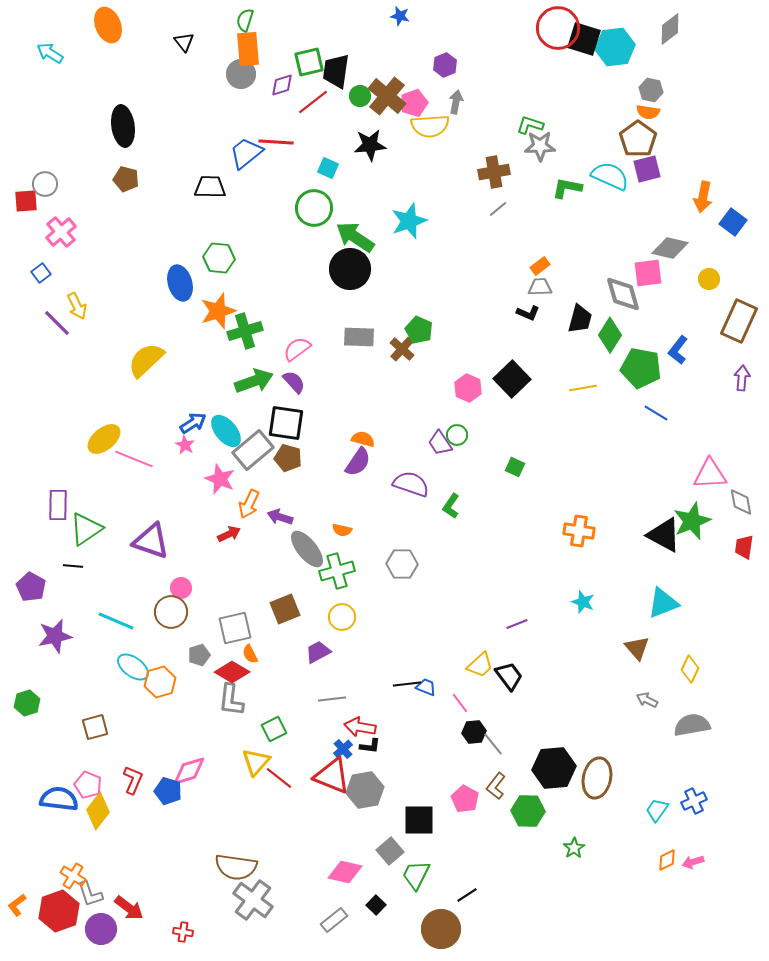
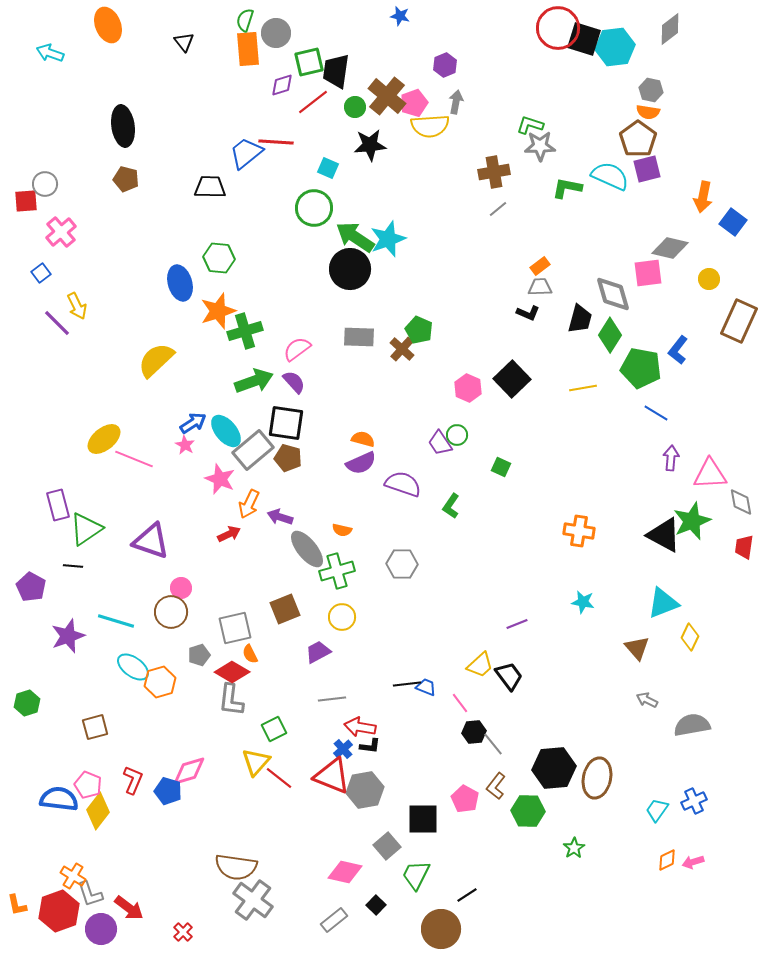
cyan arrow at (50, 53): rotated 12 degrees counterclockwise
gray circle at (241, 74): moved 35 px right, 41 px up
green circle at (360, 96): moved 5 px left, 11 px down
cyan star at (409, 221): moved 21 px left, 18 px down
gray diamond at (623, 294): moved 10 px left
yellow semicircle at (146, 360): moved 10 px right
purple arrow at (742, 378): moved 71 px left, 80 px down
purple semicircle at (358, 462): moved 3 px right, 1 px down; rotated 32 degrees clockwise
green square at (515, 467): moved 14 px left
purple semicircle at (411, 484): moved 8 px left
purple rectangle at (58, 505): rotated 16 degrees counterclockwise
cyan star at (583, 602): rotated 10 degrees counterclockwise
cyan line at (116, 621): rotated 6 degrees counterclockwise
purple star at (55, 636): moved 13 px right; rotated 8 degrees counterclockwise
yellow diamond at (690, 669): moved 32 px up
black square at (419, 820): moved 4 px right, 1 px up
gray square at (390, 851): moved 3 px left, 5 px up
orange L-shape at (17, 905): rotated 65 degrees counterclockwise
red cross at (183, 932): rotated 36 degrees clockwise
